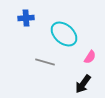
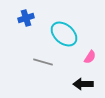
blue cross: rotated 14 degrees counterclockwise
gray line: moved 2 px left
black arrow: rotated 54 degrees clockwise
